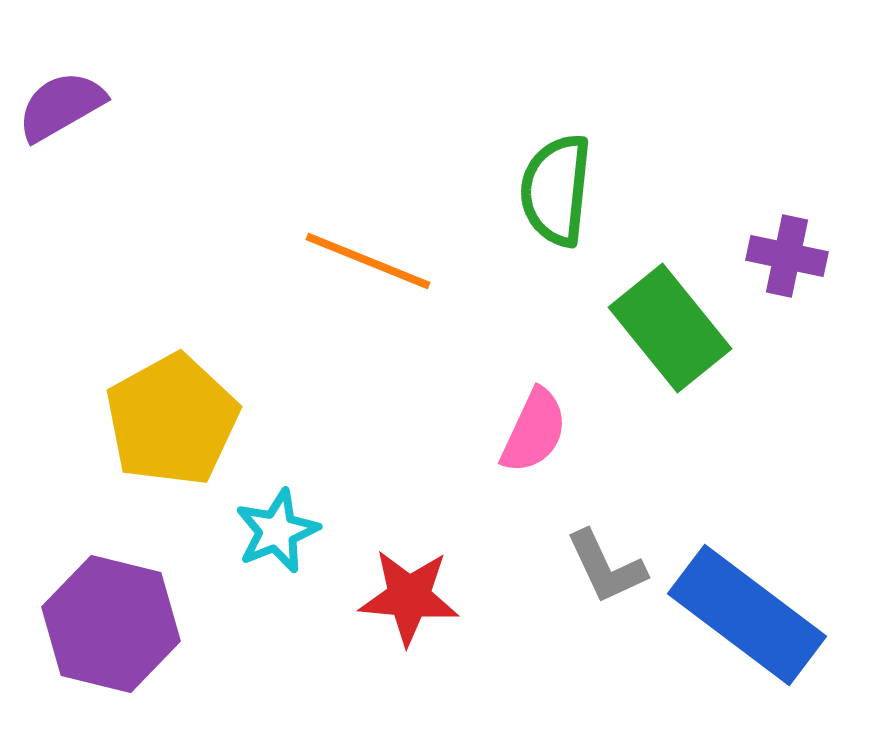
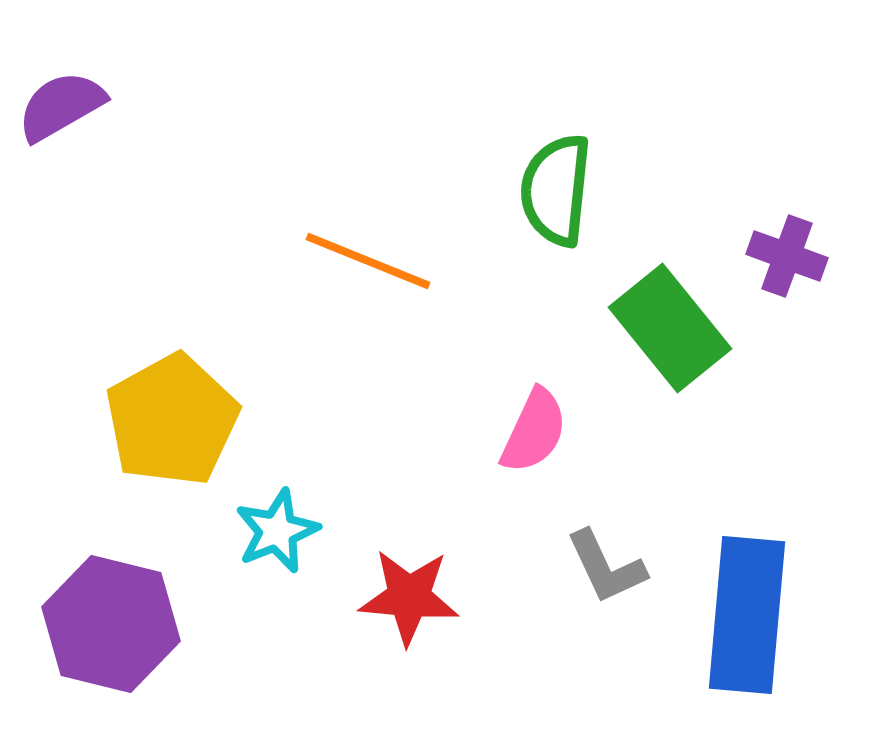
purple cross: rotated 8 degrees clockwise
blue rectangle: rotated 58 degrees clockwise
